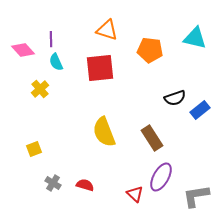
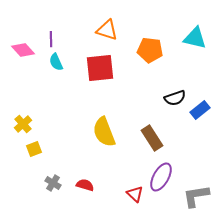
yellow cross: moved 17 px left, 35 px down
